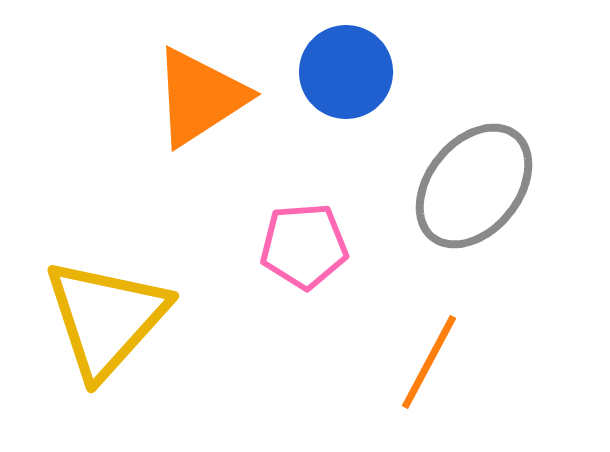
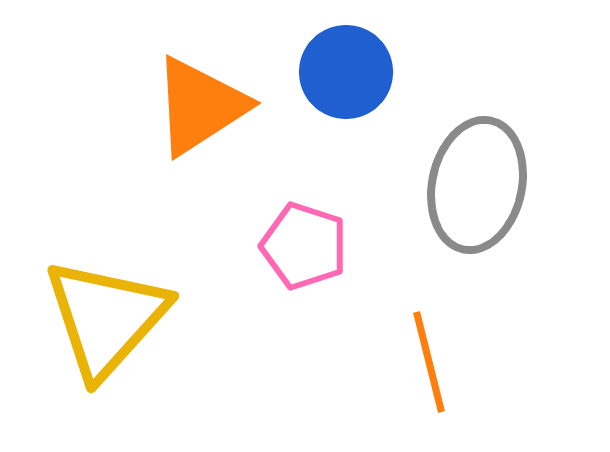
orange triangle: moved 9 px down
gray ellipse: moved 3 px right, 1 px up; rotated 27 degrees counterclockwise
pink pentagon: rotated 22 degrees clockwise
orange line: rotated 42 degrees counterclockwise
